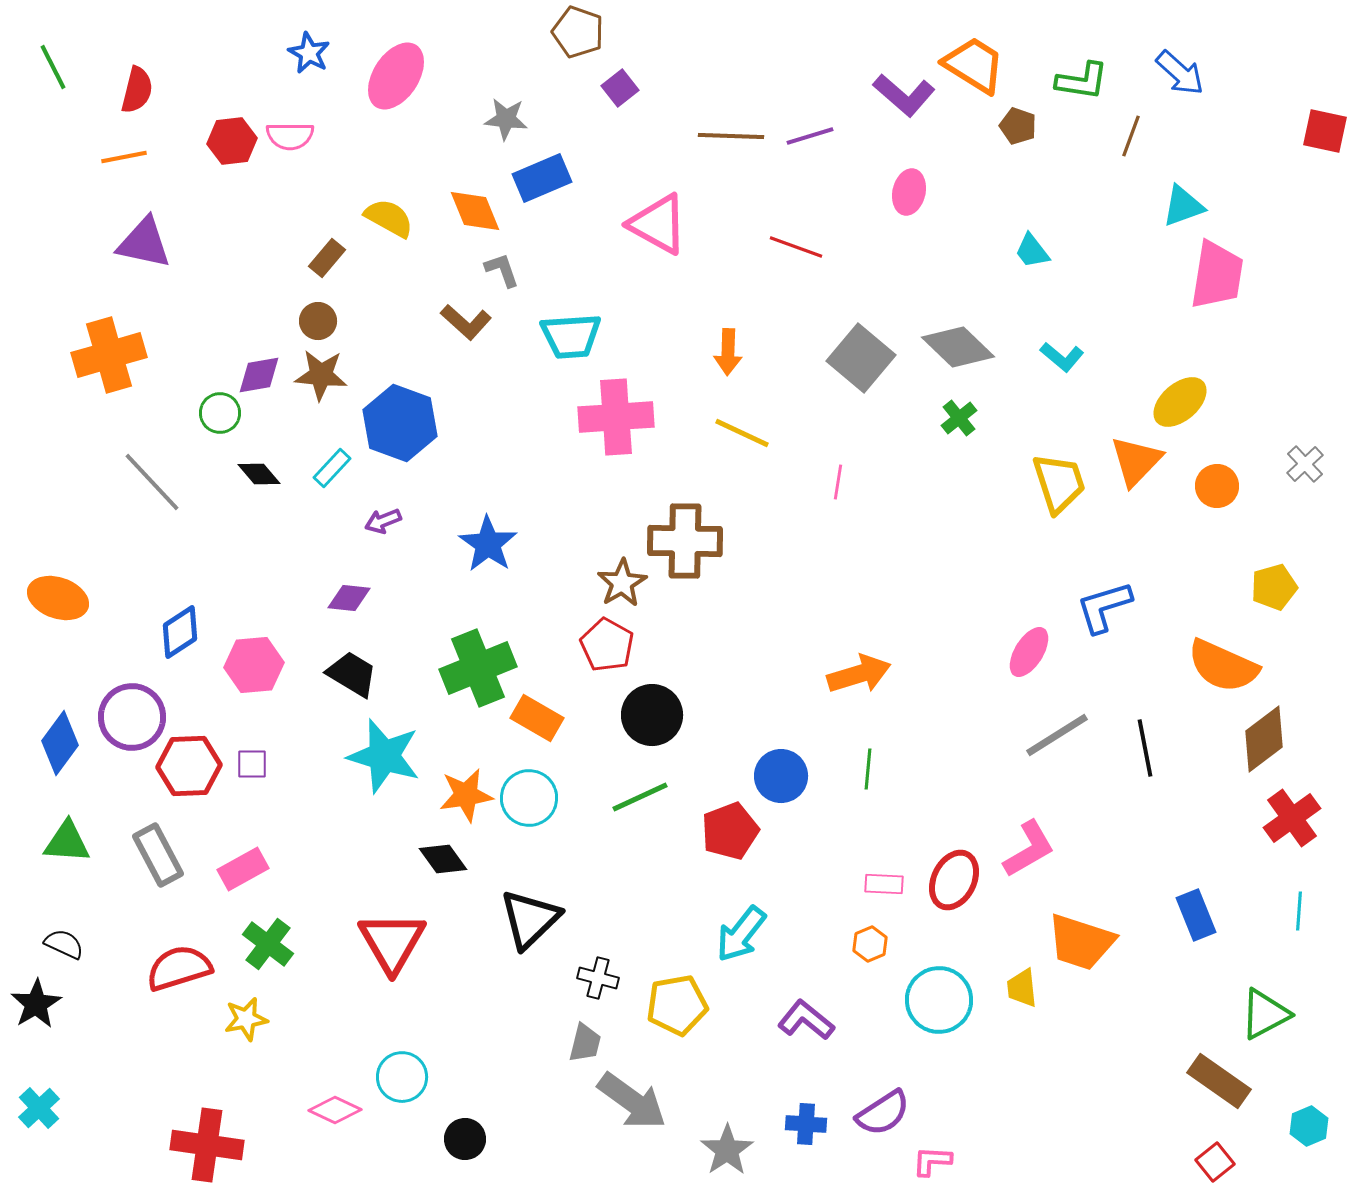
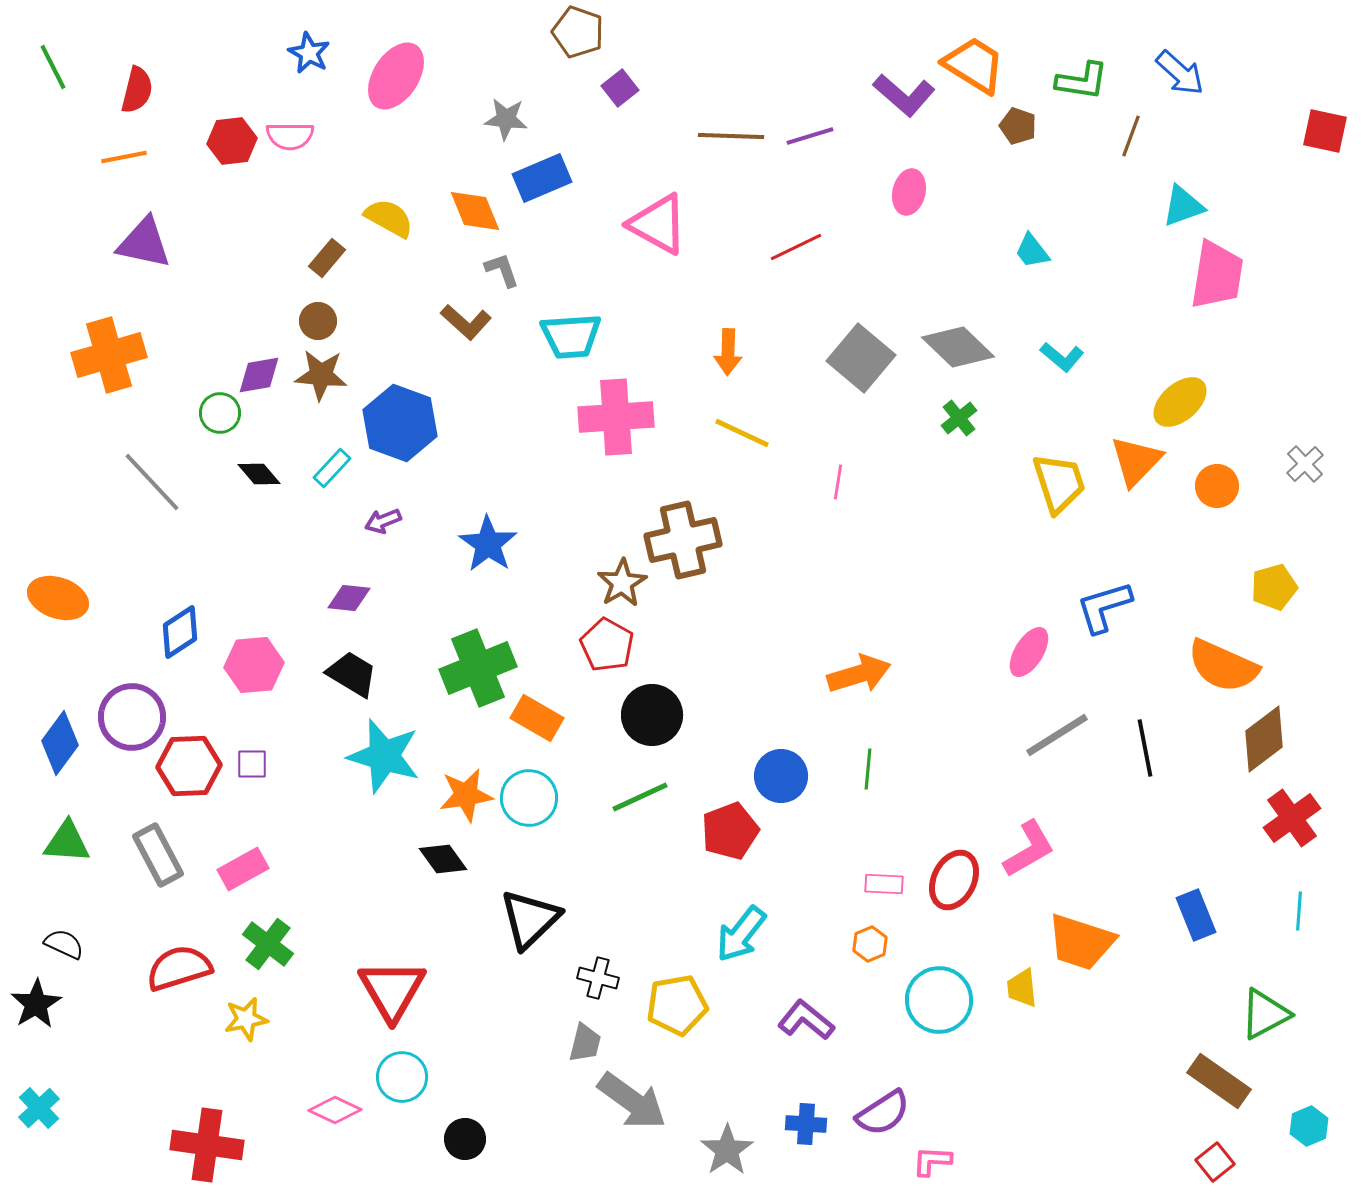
red line at (796, 247): rotated 46 degrees counterclockwise
brown cross at (685, 541): moved 2 px left, 1 px up; rotated 14 degrees counterclockwise
red triangle at (392, 942): moved 48 px down
